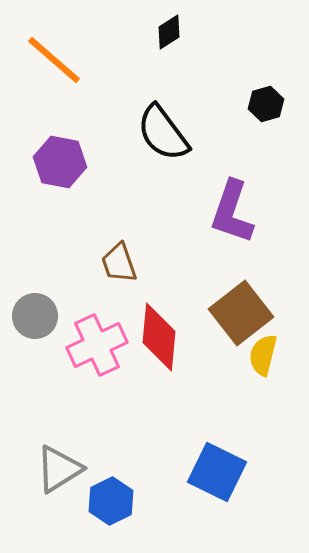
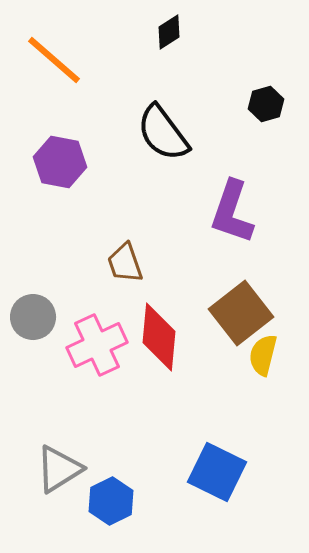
brown trapezoid: moved 6 px right
gray circle: moved 2 px left, 1 px down
